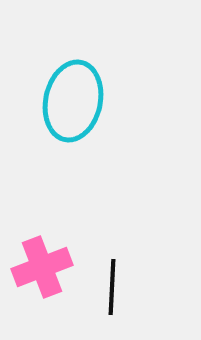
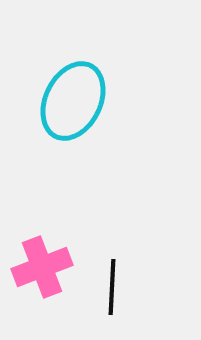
cyan ellipse: rotated 14 degrees clockwise
